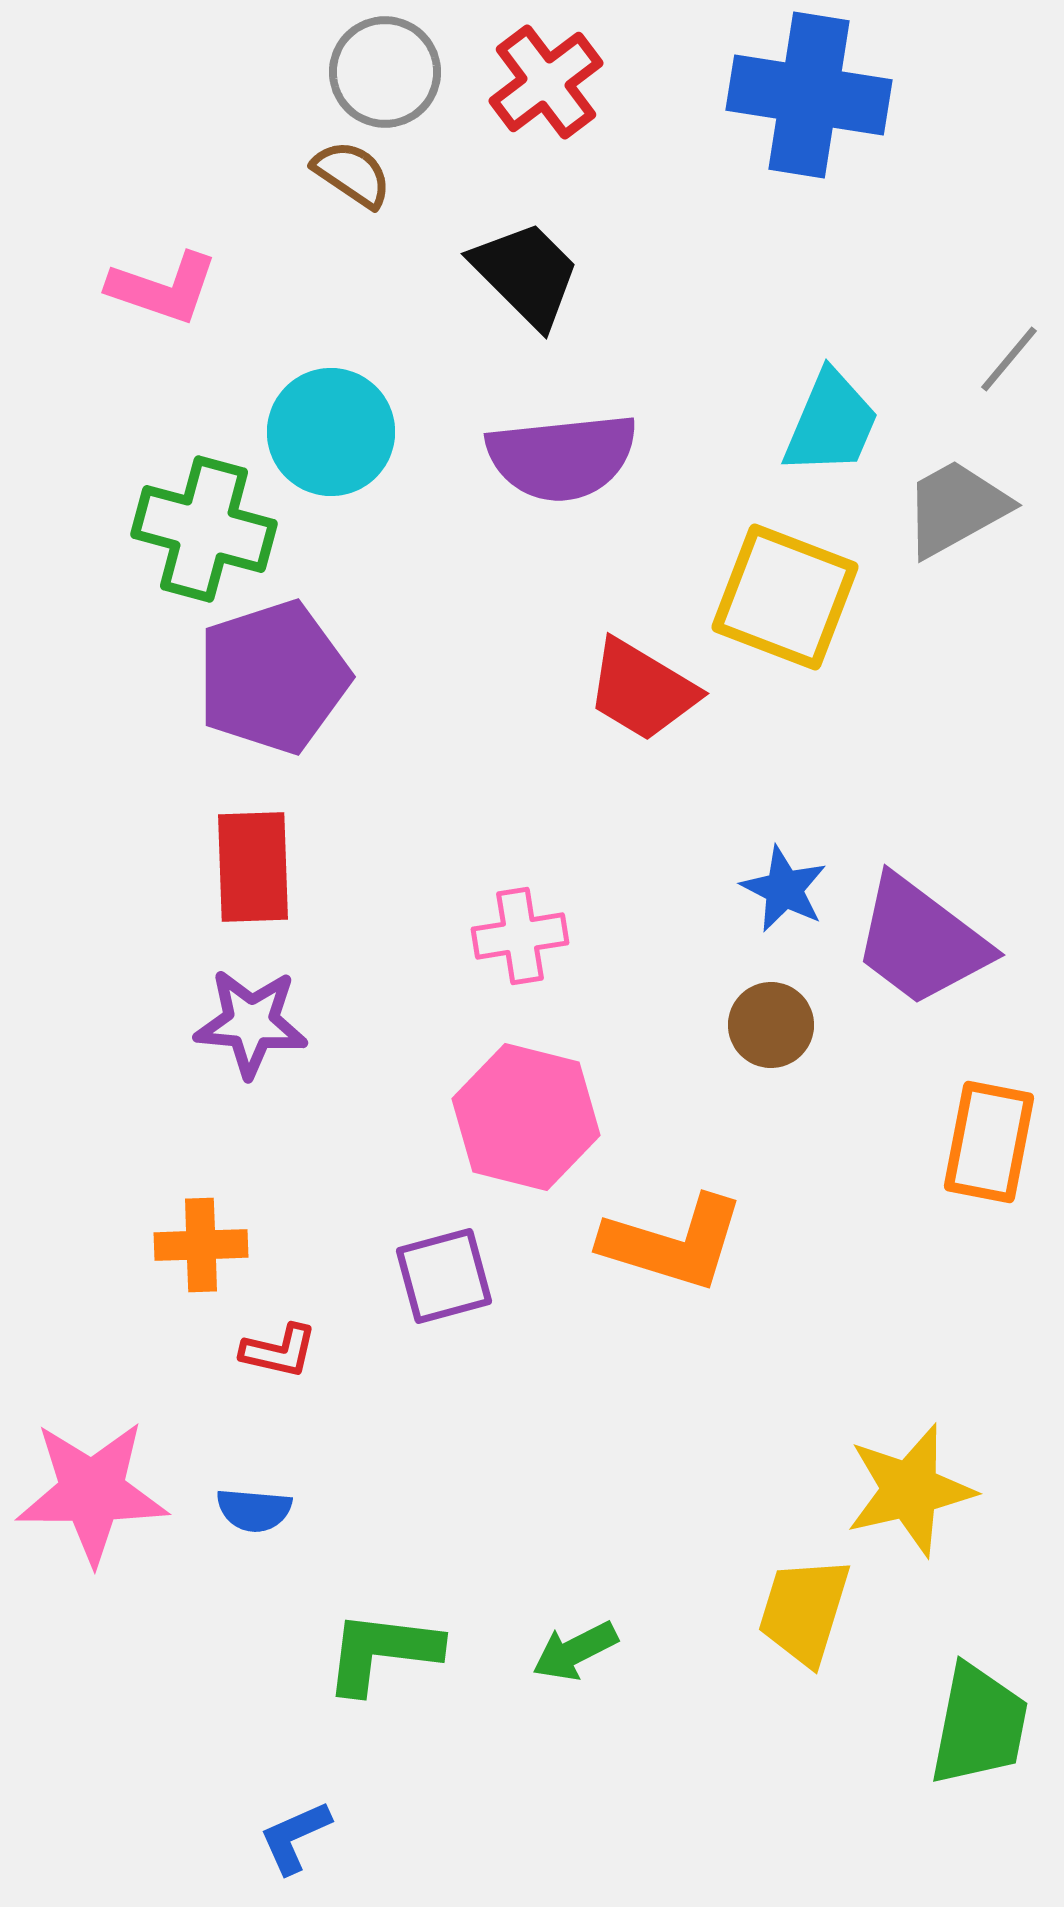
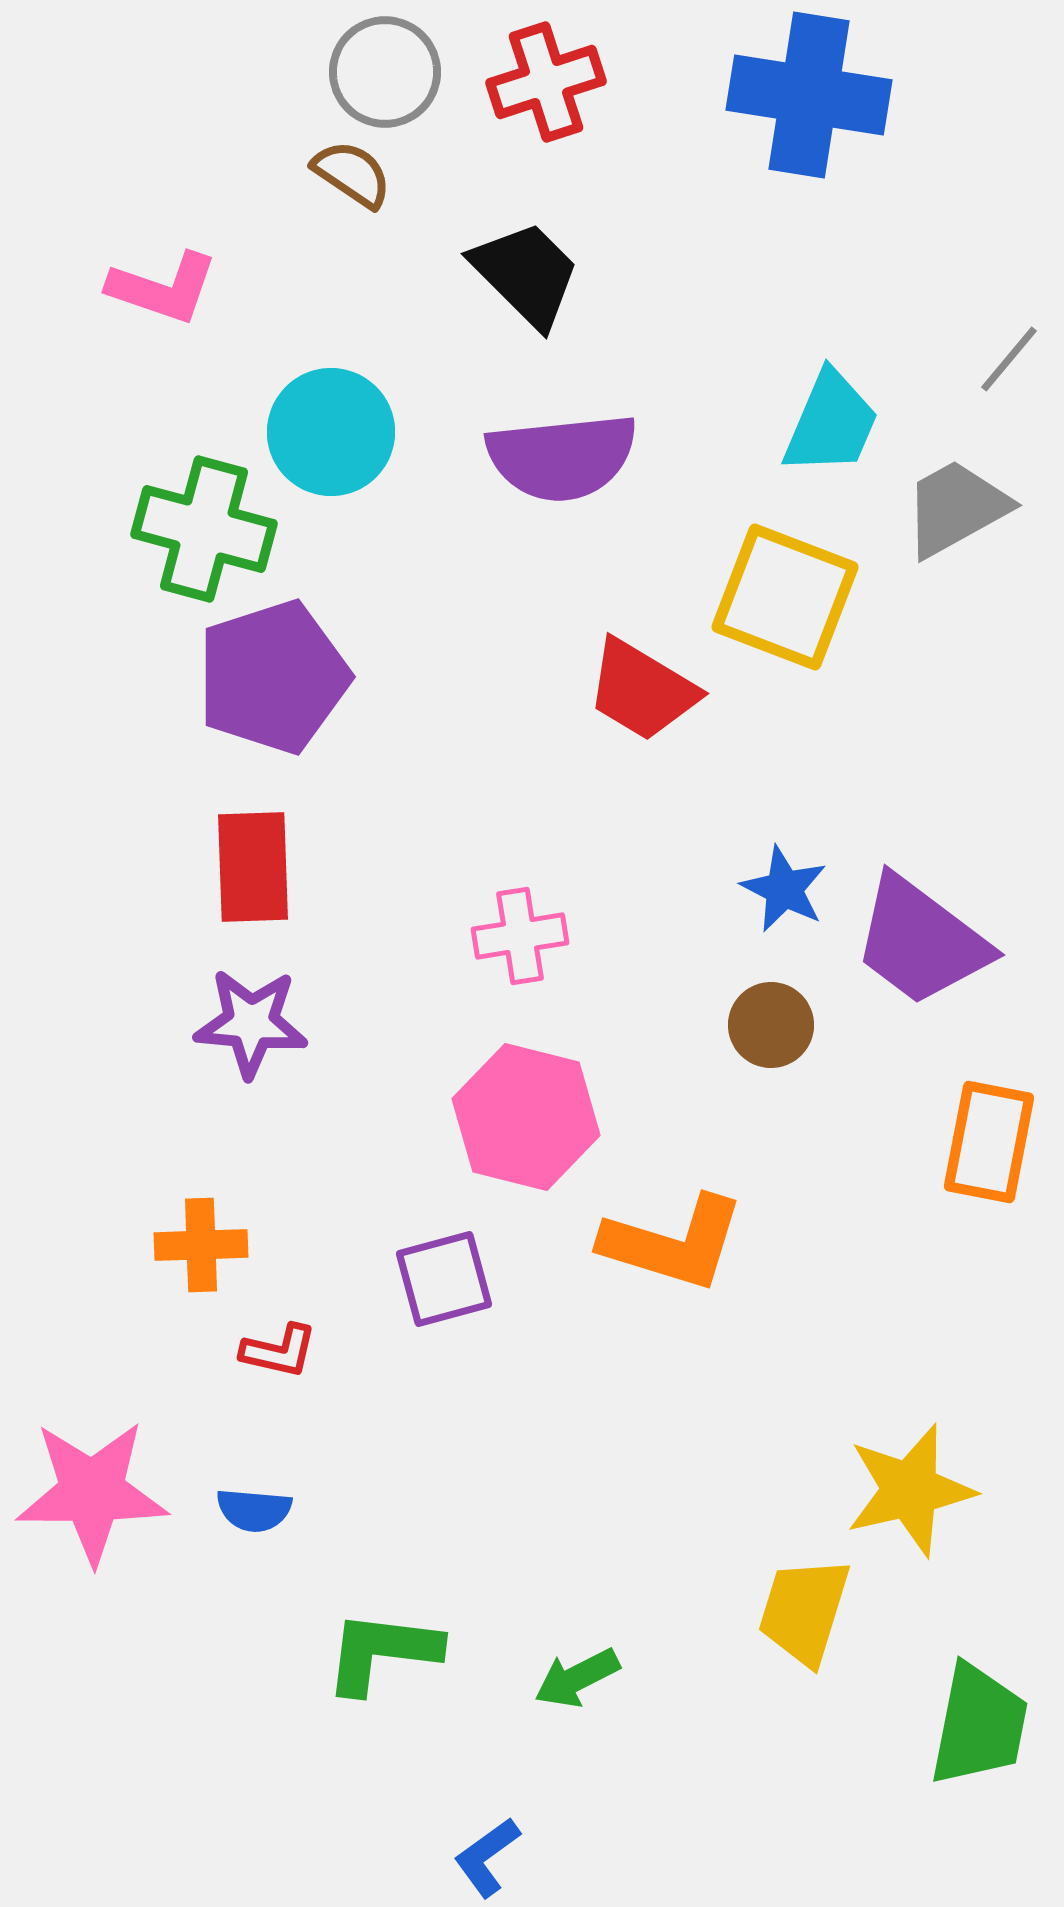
red cross: rotated 19 degrees clockwise
purple square: moved 3 px down
green arrow: moved 2 px right, 27 px down
blue L-shape: moved 192 px right, 20 px down; rotated 12 degrees counterclockwise
